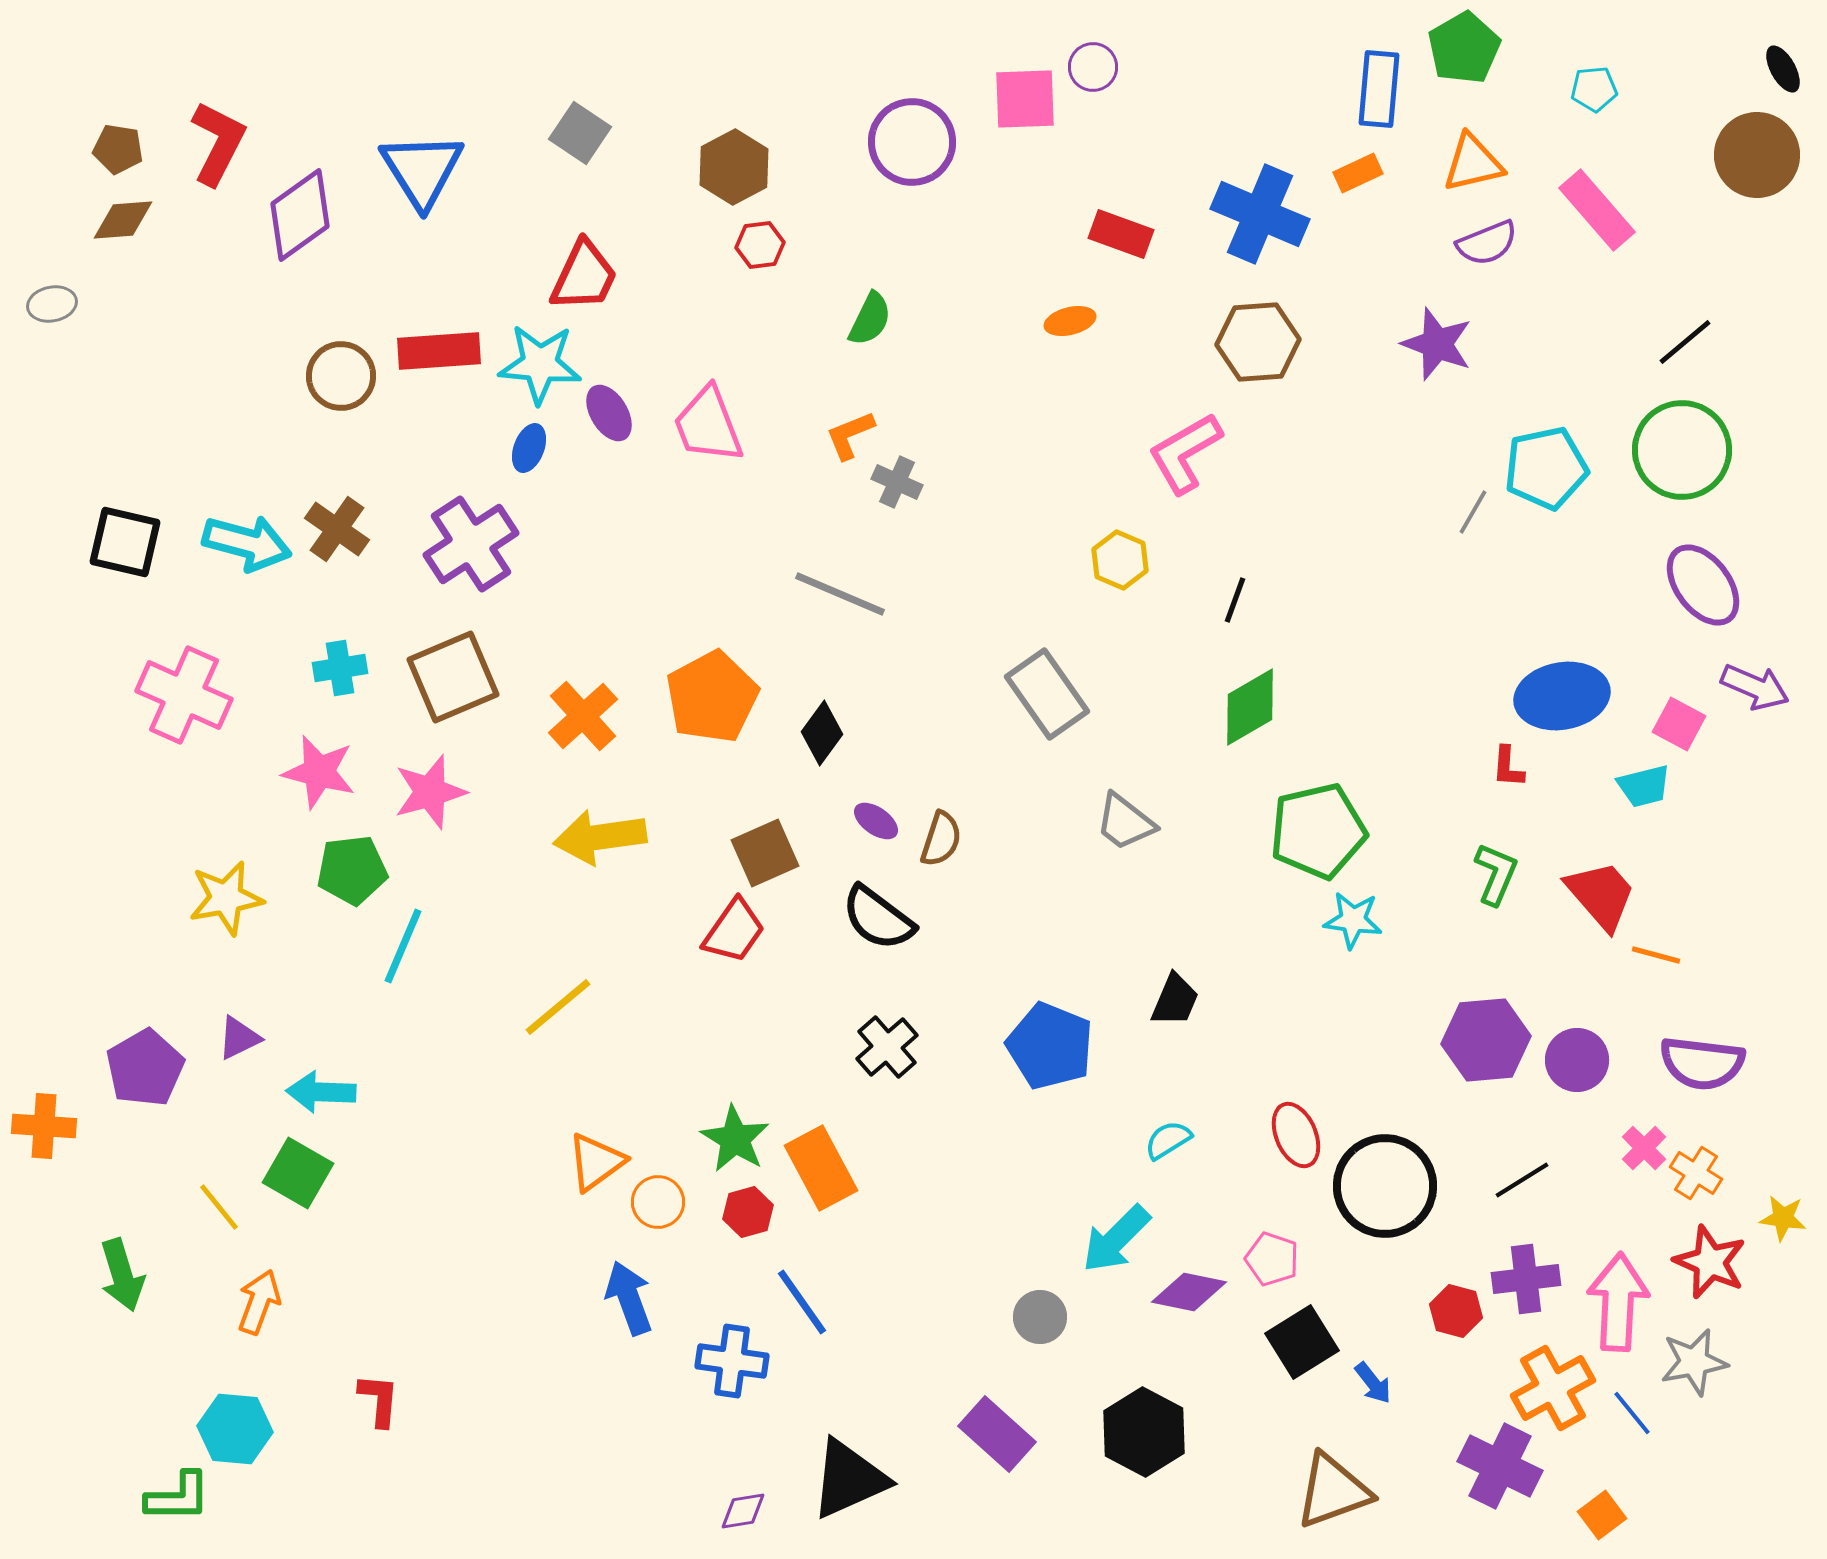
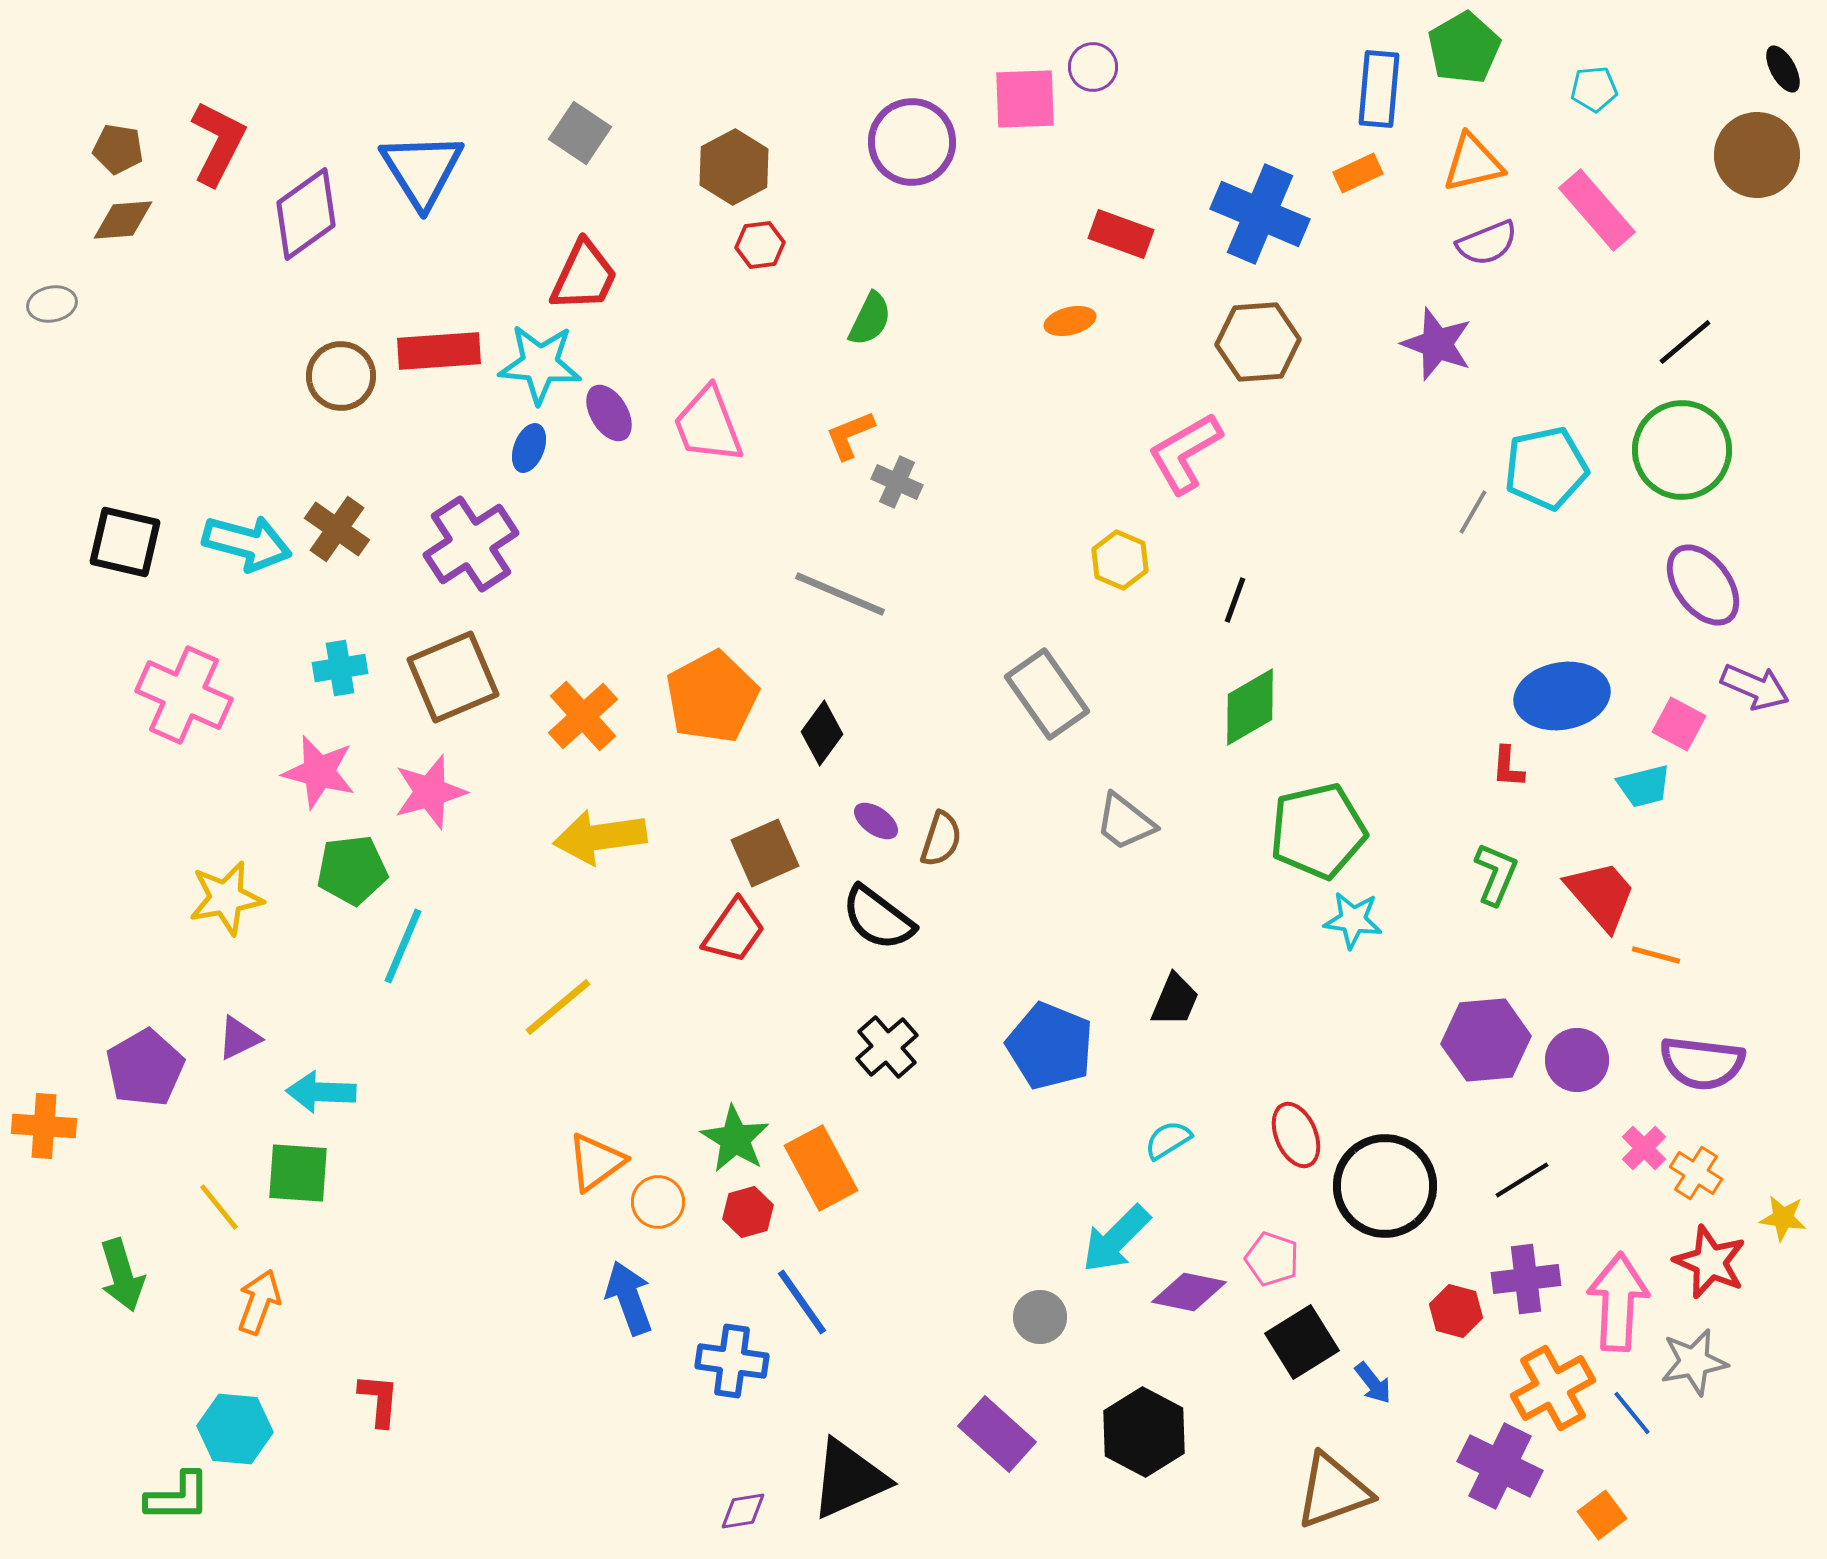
purple diamond at (300, 215): moved 6 px right, 1 px up
green square at (298, 1173): rotated 26 degrees counterclockwise
